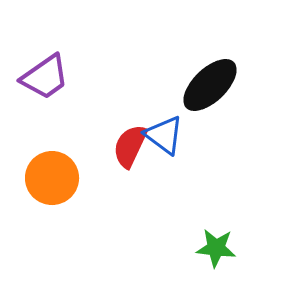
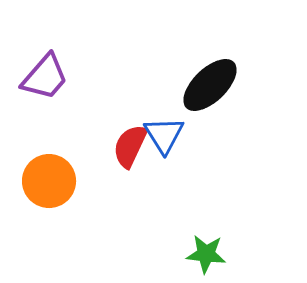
purple trapezoid: rotated 14 degrees counterclockwise
blue triangle: rotated 21 degrees clockwise
orange circle: moved 3 px left, 3 px down
green star: moved 10 px left, 6 px down
